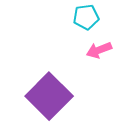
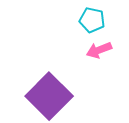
cyan pentagon: moved 6 px right, 3 px down; rotated 20 degrees clockwise
